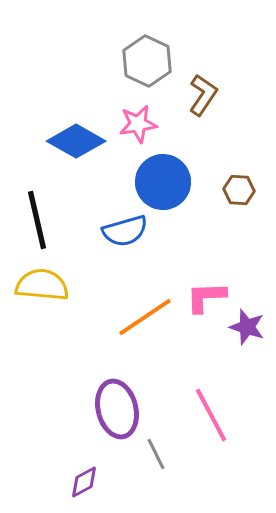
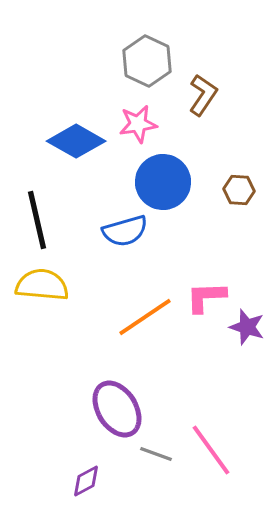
purple ellipse: rotated 18 degrees counterclockwise
pink line: moved 35 px down; rotated 8 degrees counterclockwise
gray line: rotated 44 degrees counterclockwise
purple diamond: moved 2 px right, 1 px up
